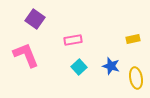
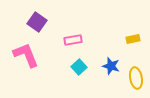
purple square: moved 2 px right, 3 px down
